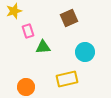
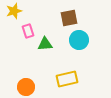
brown square: rotated 12 degrees clockwise
green triangle: moved 2 px right, 3 px up
cyan circle: moved 6 px left, 12 px up
